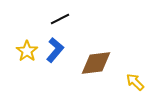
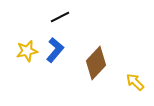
black line: moved 2 px up
yellow star: rotated 25 degrees clockwise
brown diamond: rotated 40 degrees counterclockwise
